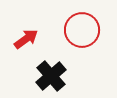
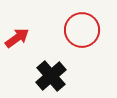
red arrow: moved 9 px left, 1 px up
